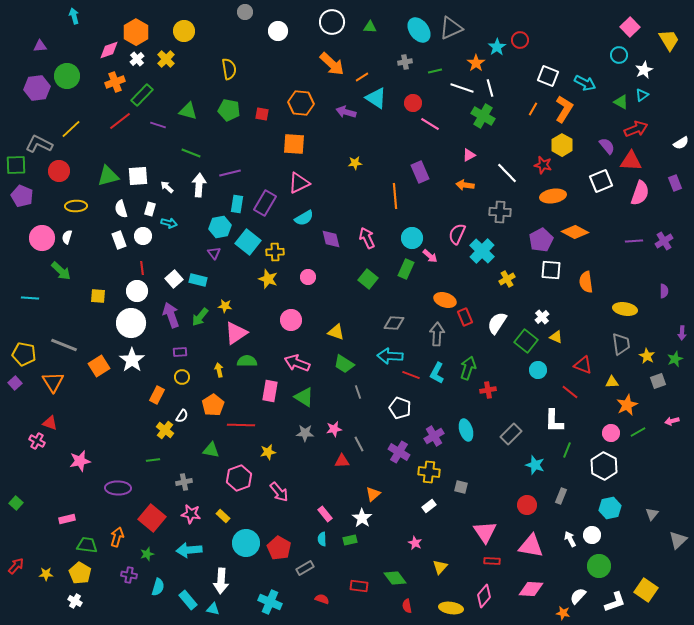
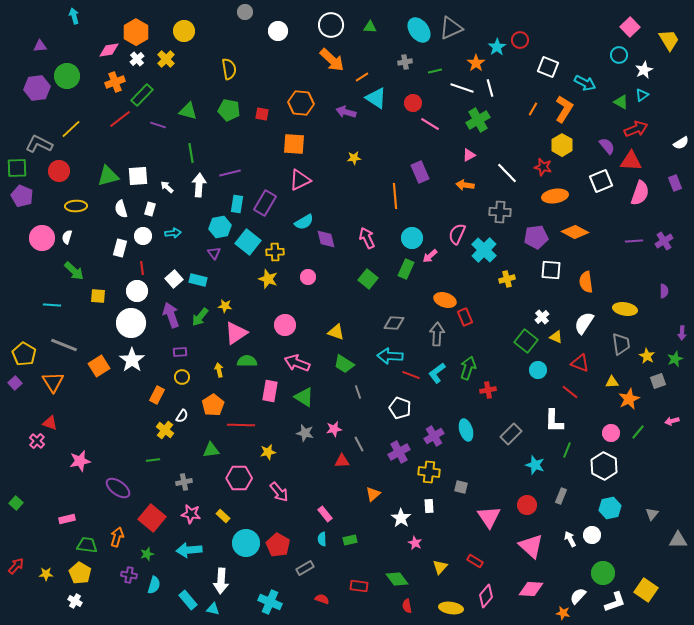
white circle at (332, 22): moved 1 px left, 3 px down
pink diamond at (109, 50): rotated 10 degrees clockwise
orange arrow at (332, 64): moved 4 px up
white square at (548, 76): moved 9 px up
green cross at (483, 116): moved 5 px left, 4 px down; rotated 30 degrees clockwise
red line at (120, 121): moved 2 px up
green line at (191, 153): rotated 60 degrees clockwise
yellow star at (355, 163): moved 1 px left, 5 px up
green square at (16, 165): moved 1 px right, 3 px down
red star at (543, 165): moved 2 px down
pink triangle at (299, 183): moved 1 px right, 3 px up
orange ellipse at (553, 196): moved 2 px right
cyan semicircle at (304, 218): moved 4 px down
cyan arrow at (169, 223): moved 4 px right, 10 px down; rotated 21 degrees counterclockwise
purple diamond at (331, 239): moved 5 px left
white rectangle at (119, 240): moved 1 px right, 8 px down; rotated 36 degrees clockwise
purple pentagon at (541, 240): moved 5 px left, 3 px up; rotated 20 degrees clockwise
cyan cross at (482, 251): moved 2 px right, 1 px up
pink arrow at (430, 256): rotated 98 degrees clockwise
green arrow at (61, 271): moved 13 px right
yellow cross at (507, 279): rotated 14 degrees clockwise
cyan line at (30, 298): moved 22 px right, 7 px down
pink circle at (291, 320): moved 6 px left, 5 px down
white semicircle at (497, 323): moved 87 px right
yellow pentagon at (24, 354): rotated 20 degrees clockwise
red triangle at (583, 365): moved 3 px left, 2 px up
cyan L-shape at (437, 373): rotated 25 degrees clockwise
orange star at (627, 405): moved 2 px right, 6 px up
green line at (638, 432): rotated 21 degrees counterclockwise
gray star at (305, 433): rotated 12 degrees clockwise
pink cross at (37, 441): rotated 14 degrees clockwise
green triangle at (211, 450): rotated 18 degrees counterclockwise
purple cross at (399, 452): rotated 30 degrees clockwise
pink hexagon at (239, 478): rotated 20 degrees clockwise
purple ellipse at (118, 488): rotated 35 degrees clockwise
white rectangle at (429, 506): rotated 56 degrees counterclockwise
white star at (362, 518): moved 39 px right
pink triangle at (485, 532): moved 4 px right, 15 px up
gray triangle at (678, 540): rotated 42 degrees clockwise
pink triangle at (531, 546): rotated 32 degrees clockwise
red pentagon at (279, 548): moved 1 px left, 3 px up
red rectangle at (492, 561): moved 17 px left; rotated 28 degrees clockwise
green circle at (599, 566): moved 4 px right, 7 px down
green diamond at (395, 578): moved 2 px right, 1 px down
cyan semicircle at (158, 587): moved 4 px left, 2 px up
pink diamond at (484, 596): moved 2 px right
